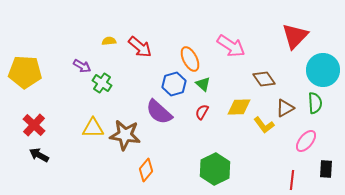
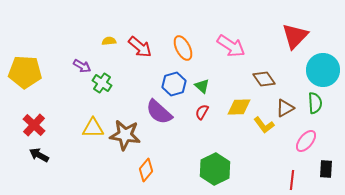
orange ellipse: moved 7 px left, 11 px up
green triangle: moved 1 px left, 2 px down
